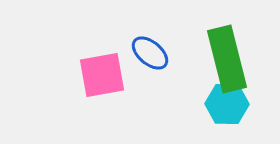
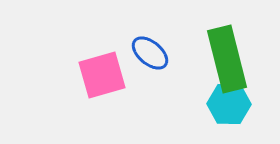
pink square: rotated 6 degrees counterclockwise
cyan hexagon: moved 2 px right
